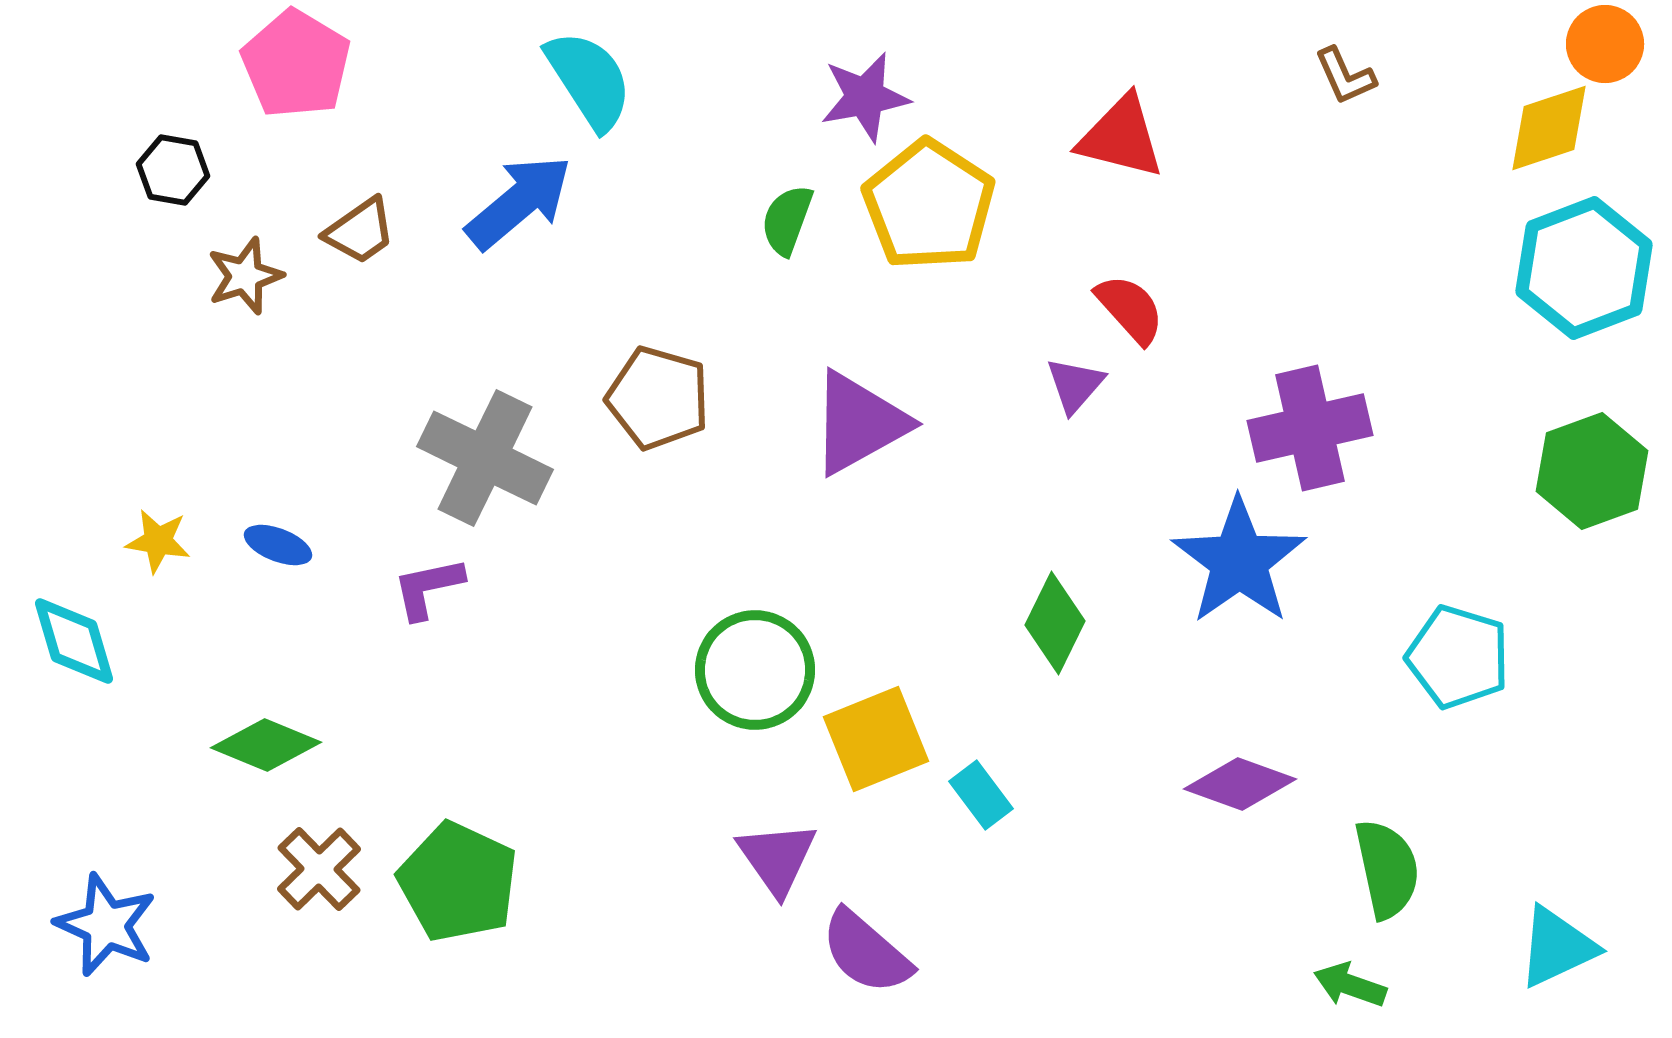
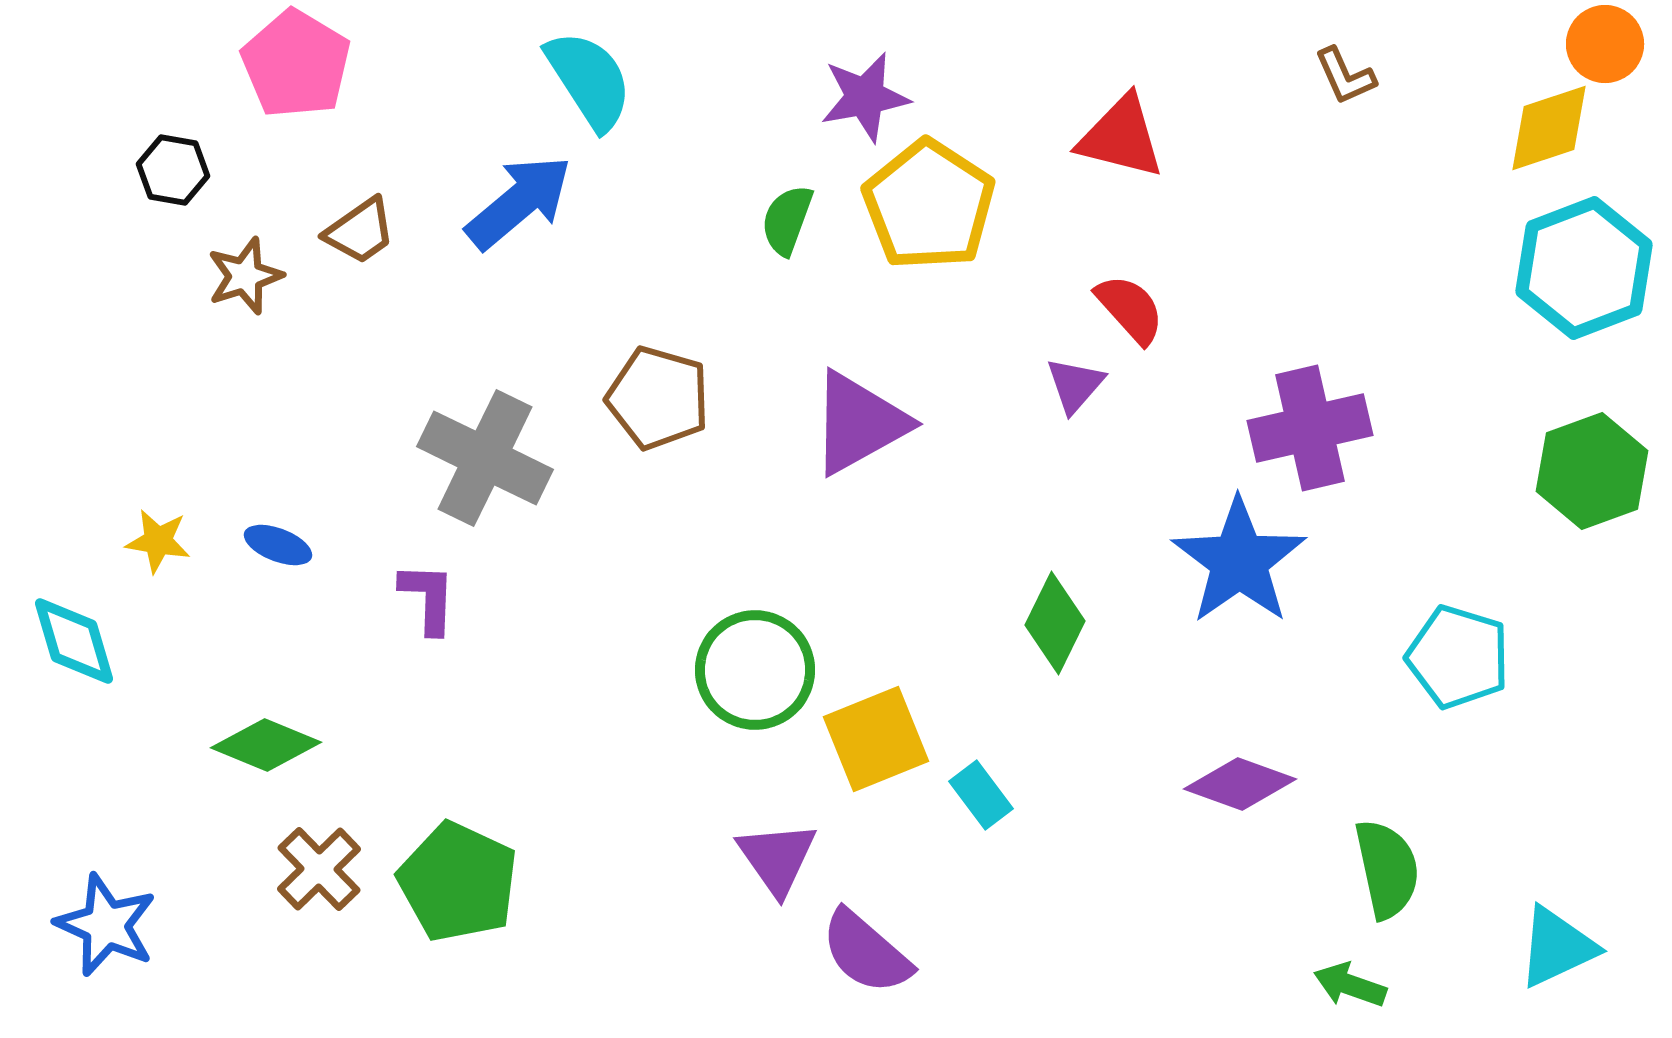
purple L-shape at (428, 588): moved 10 px down; rotated 104 degrees clockwise
